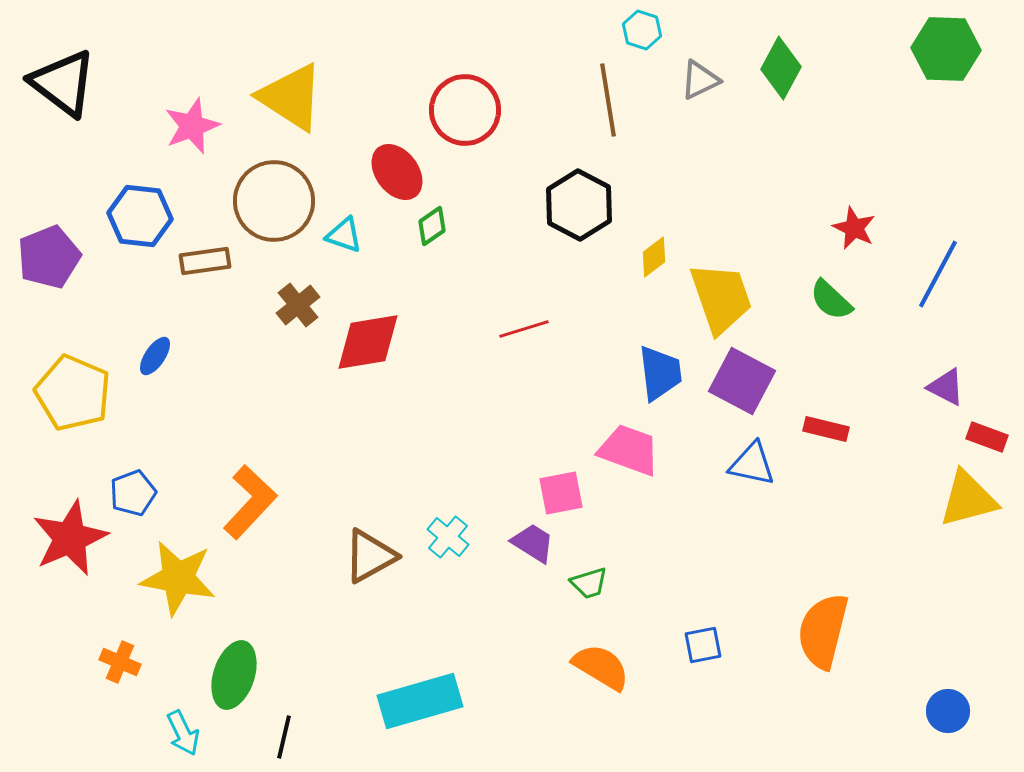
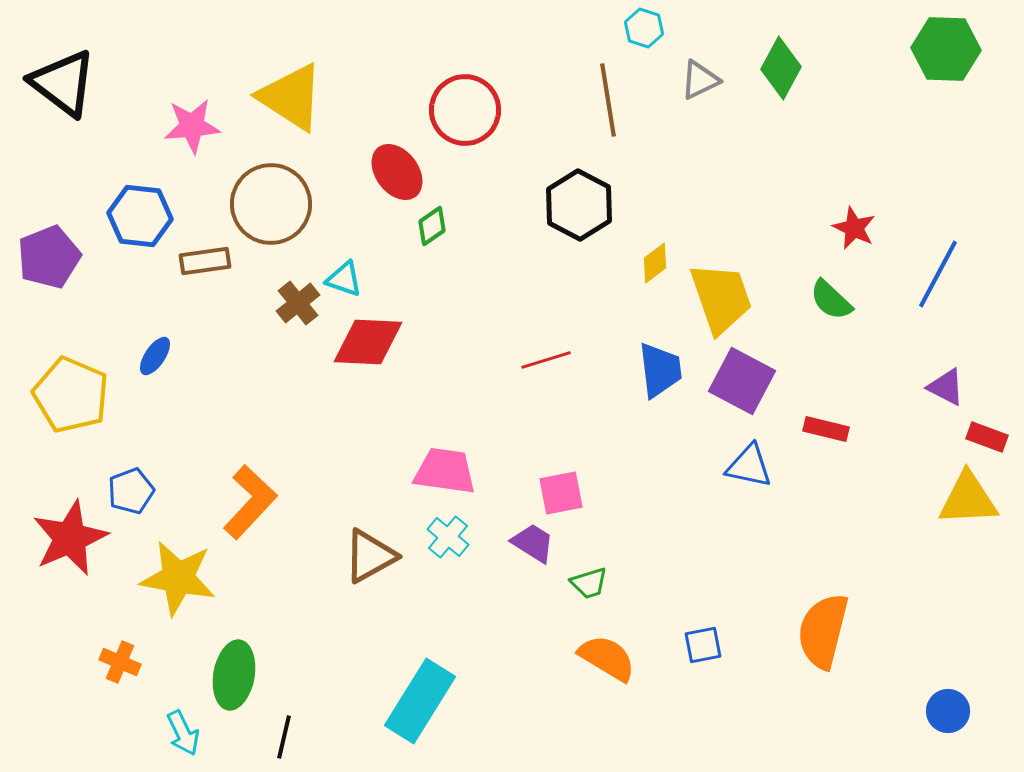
cyan hexagon at (642, 30): moved 2 px right, 2 px up
pink star at (192, 126): rotated 16 degrees clockwise
brown circle at (274, 201): moved 3 px left, 3 px down
cyan triangle at (344, 235): moved 44 px down
yellow diamond at (654, 257): moved 1 px right, 6 px down
brown cross at (298, 305): moved 2 px up
red line at (524, 329): moved 22 px right, 31 px down
red diamond at (368, 342): rotated 12 degrees clockwise
blue trapezoid at (660, 373): moved 3 px up
yellow pentagon at (73, 393): moved 2 px left, 2 px down
pink trapezoid at (629, 450): moved 184 px left, 21 px down; rotated 12 degrees counterclockwise
blue triangle at (752, 464): moved 3 px left, 2 px down
blue pentagon at (133, 493): moved 2 px left, 2 px up
yellow triangle at (968, 499): rotated 12 degrees clockwise
orange semicircle at (601, 667): moved 6 px right, 9 px up
green ellipse at (234, 675): rotated 8 degrees counterclockwise
cyan rectangle at (420, 701): rotated 42 degrees counterclockwise
